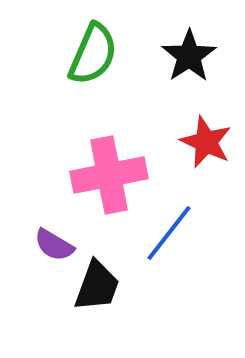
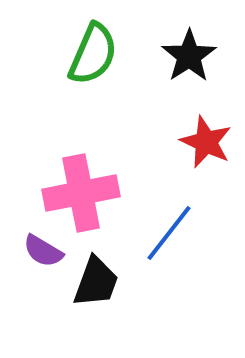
pink cross: moved 28 px left, 18 px down
purple semicircle: moved 11 px left, 6 px down
black trapezoid: moved 1 px left, 4 px up
